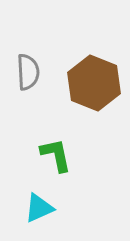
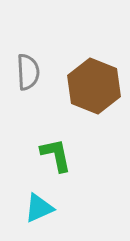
brown hexagon: moved 3 px down
